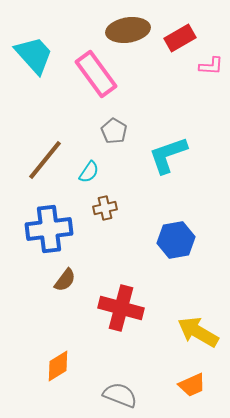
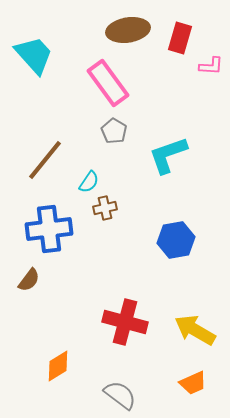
red rectangle: rotated 44 degrees counterclockwise
pink rectangle: moved 12 px right, 9 px down
cyan semicircle: moved 10 px down
brown semicircle: moved 36 px left
red cross: moved 4 px right, 14 px down
yellow arrow: moved 3 px left, 2 px up
orange trapezoid: moved 1 px right, 2 px up
gray semicircle: rotated 16 degrees clockwise
